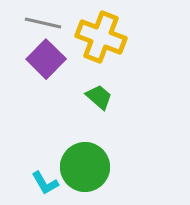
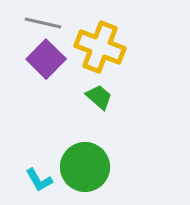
yellow cross: moved 1 px left, 10 px down
cyan L-shape: moved 6 px left, 3 px up
